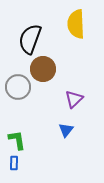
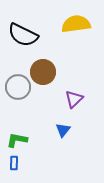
yellow semicircle: rotated 84 degrees clockwise
black semicircle: moved 7 px left, 4 px up; rotated 84 degrees counterclockwise
brown circle: moved 3 px down
blue triangle: moved 3 px left
green L-shape: rotated 70 degrees counterclockwise
